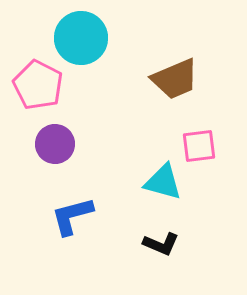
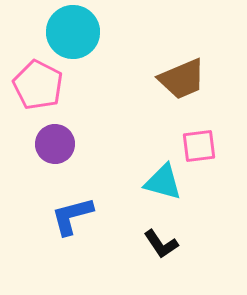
cyan circle: moved 8 px left, 6 px up
brown trapezoid: moved 7 px right
black L-shape: rotated 33 degrees clockwise
